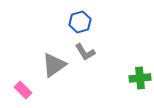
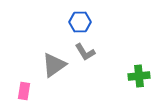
blue hexagon: rotated 15 degrees clockwise
green cross: moved 1 px left, 2 px up
pink rectangle: moved 1 px right, 1 px down; rotated 54 degrees clockwise
